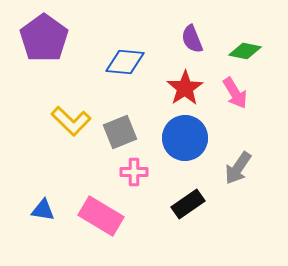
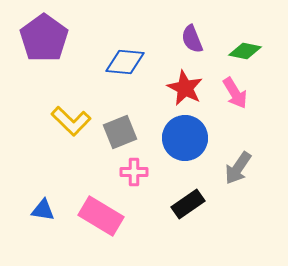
red star: rotated 12 degrees counterclockwise
